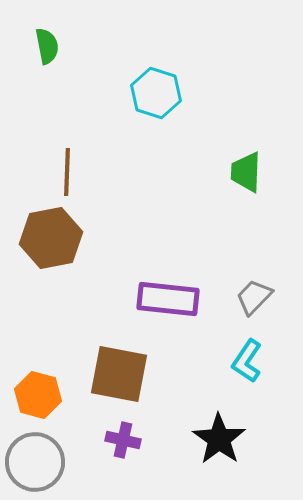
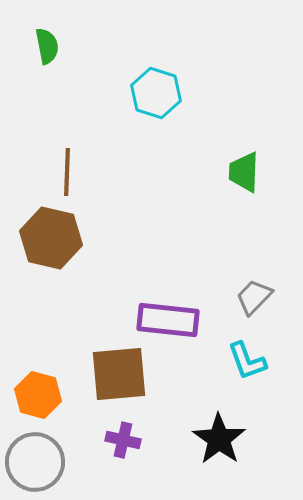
green trapezoid: moved 2 px left
brown hexagon: rotated 24 degrees clockwise
purple rectangle: moved 21 px down
cyan L-shape: rotated 54 degrees counterclockwise
brown square: rotated 16 degrees counterclockwise
